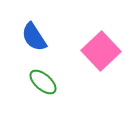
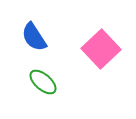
pink square: moved 2 px up
